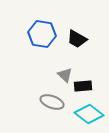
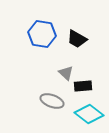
gray triangle: moved 1 px right, 2 px up
gray ellipse: moved 1 px up
